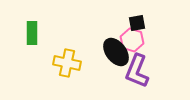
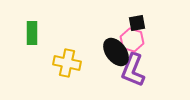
purple L-shape: moved 4 px left, 1 px up
